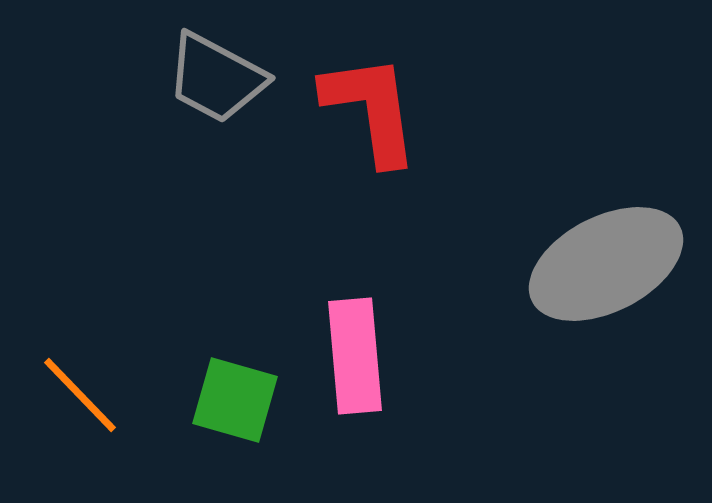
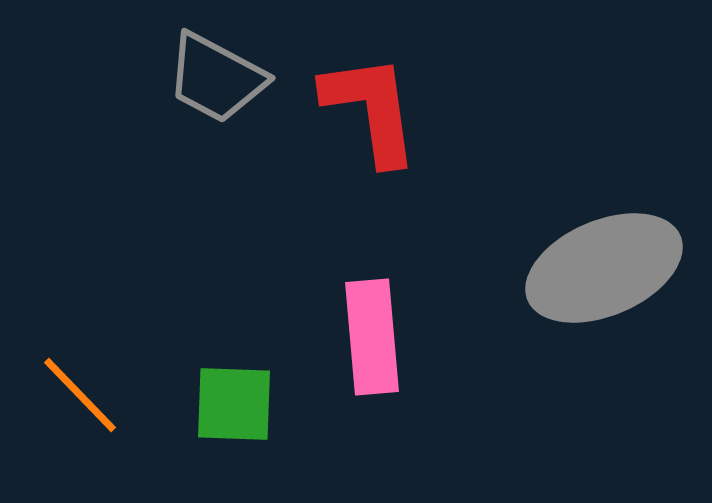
gray ellipse: moved 2 px left, 4 px down; rotated 4 degrees clockwise
pink rectangle: moved 17 px right, 19 px up
green square: moved 1 px left, 4 px down; rotated 14 degrees counterclockwise
